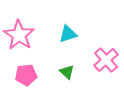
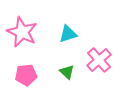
pink star: moved 3 px right, 3 px up; rotated 8 degrees counterclockwise
pink cross: moved 7 px left
